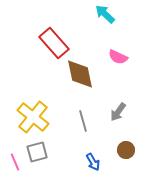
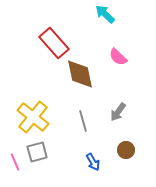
pink semicircle: rotated 18 degrees clockwise
